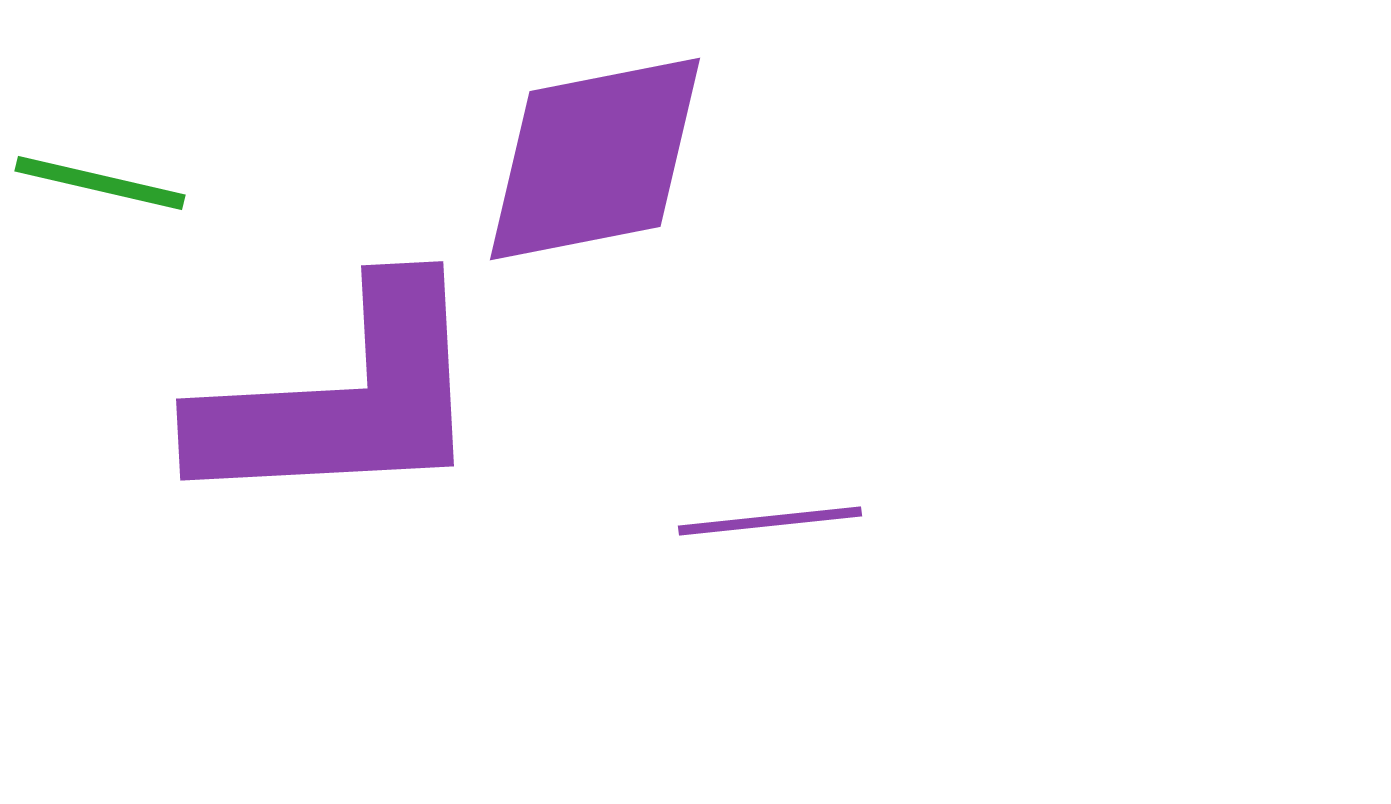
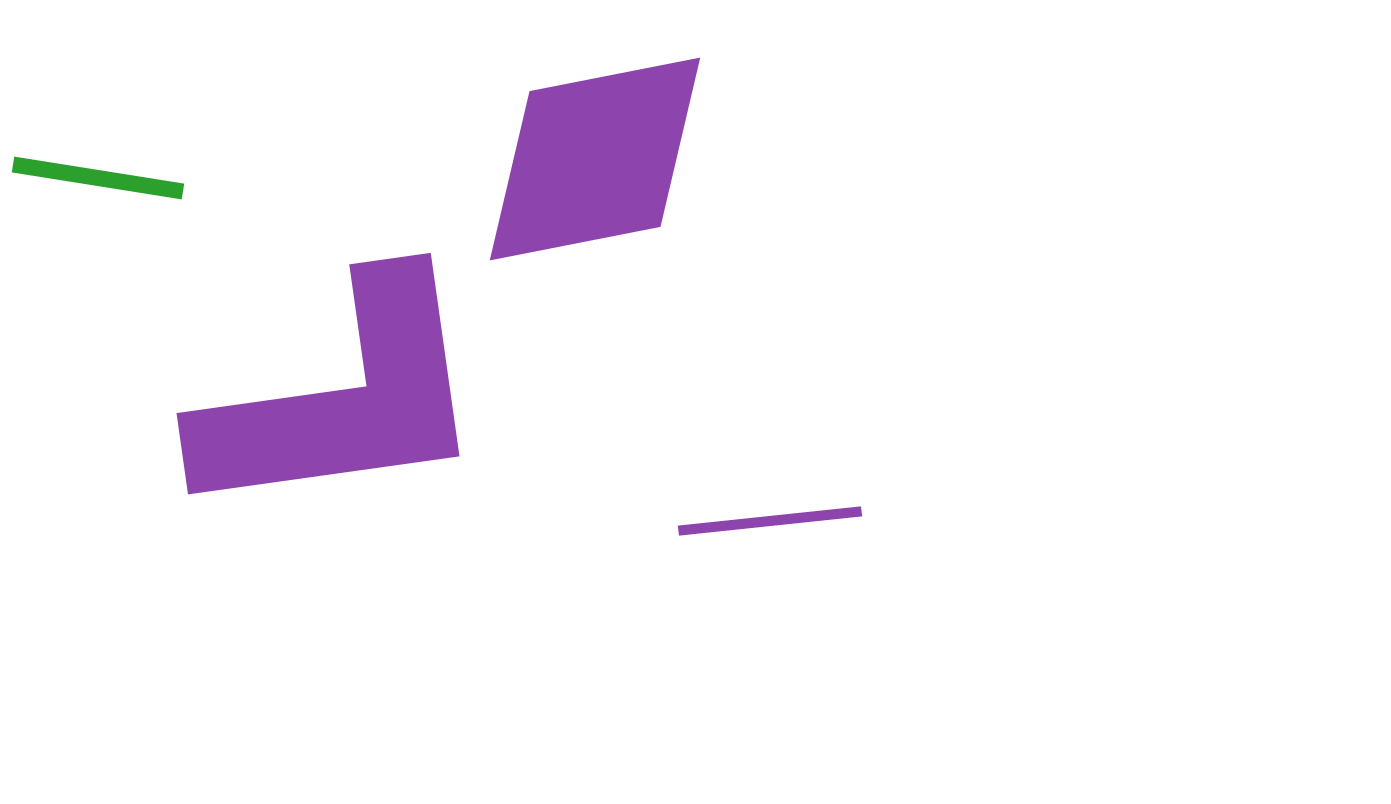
green line: moved 2 px left, 5 px up; rotated 4 degrees counterclockwise
purple L-shape: rotated 5 degrees counterclockwise
